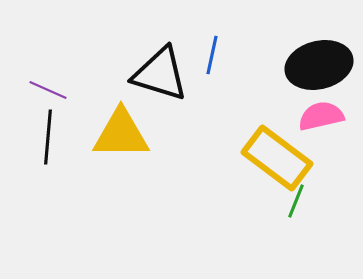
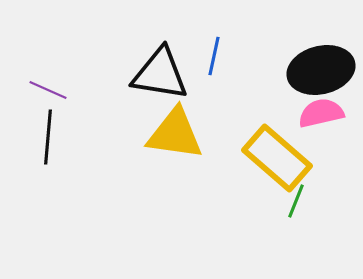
blue line: moved 2 px right, 1 px down
black ellipse: moved 2 px right, 5 px down
black triangle: rotated 8 degrees counterclockwise
pink semicircle: moved 3 px up
yellow triangle: moved 54 px right; rotated 8 degrees clockwise
yellow rectangle: rotated 4 degrees clockwise
